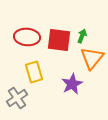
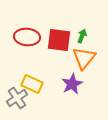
orange triangle: moved 8 px left
yellow rectangle: moved 2 px left, 12 px down; rotated 50 degrees counterclockwise
